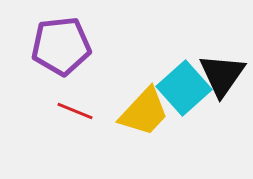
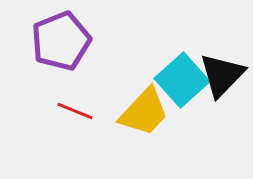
purple pentagon: moved 5 px up; rotated 16 degrees counterclockwise
black triangle: rotated 9 degrees clockwise
cyan square: moved 2 px left, 8 px up
